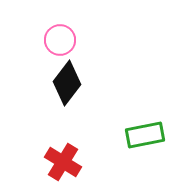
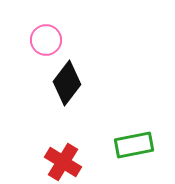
pink circle: moved 14 px left
green rectangle: moved 11 px left, 10 px down
